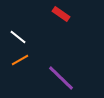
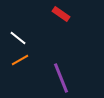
white line: moved 1 px down
purple line: rotated 24 degrees clockwise
